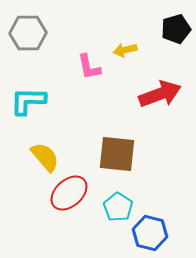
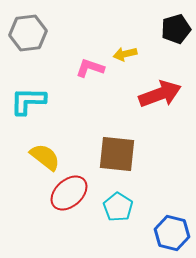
gray hexagon: rotated 6 degrees counterclockwise
yellow arrow: moved 4 px down
pink L-shape: moved 1 px right, 1 px down; rotated 120 degrees clockwise
yellow semicircle: rotated 12 degrees counterclockwise
blue hexagon: moved 22 px right
